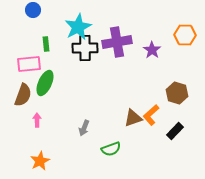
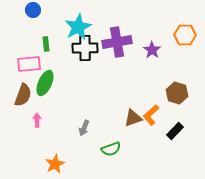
orange star: moved 15 px right, 3 px down
